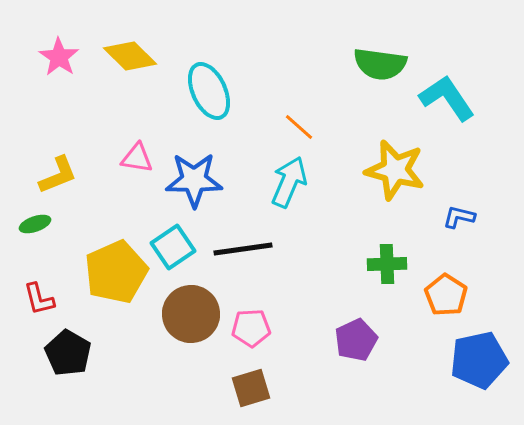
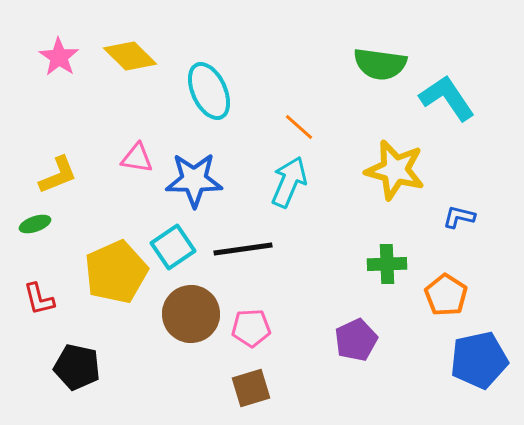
black pentagon: moved 9 px right, 14 px down; rotated 18 degrees counterclockwise
